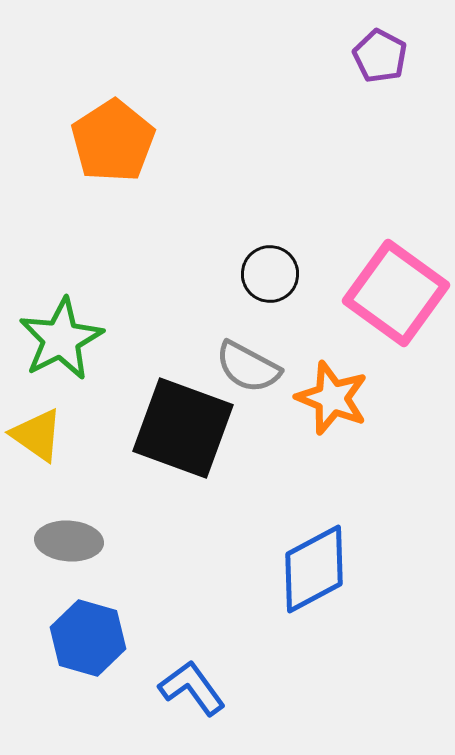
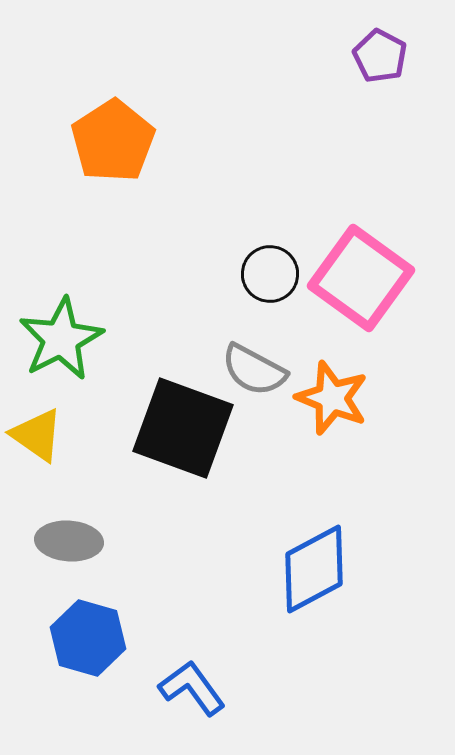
pink square: moved 35 px left, 15 px up
gray semicircle: moved 6 px right, 3 px down
